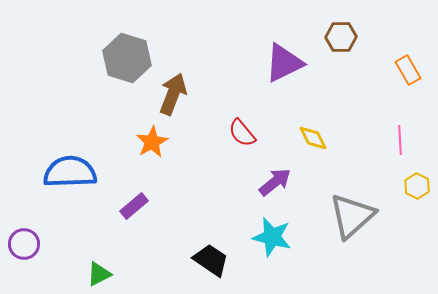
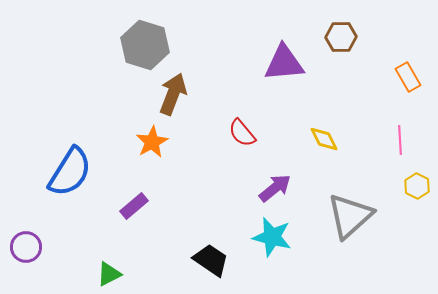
gray hexagon: moved 18 px right, 13 px up
purple triangle: rotated 21 degrees clockwise
orange rectangle: moved 7 px down
yellow diamond: moved 11 px right, 1 px down
blue semicircle: rotated 124 degrees clockwise
purple arrow: moved 6 px down
gray triangle: moved 2 px left
purple circle: moved 2 px right, 3 px down
green triangle: moved 10 px right
